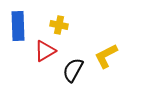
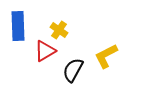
yellow cross: moved 5 px down; rotated 24 degrees clockwise
